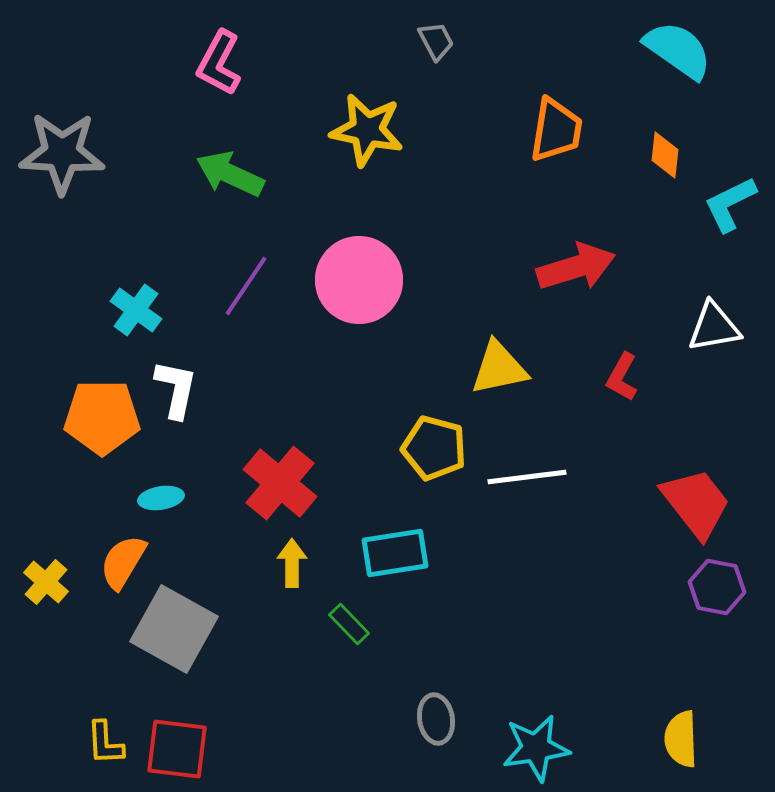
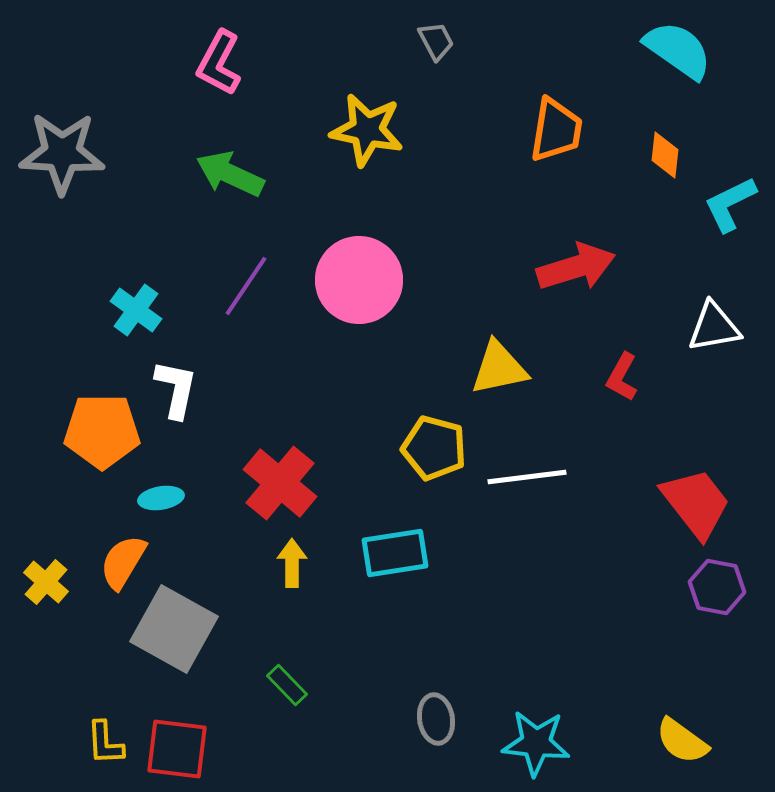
orange pentagon: moved 14 px down
green rectangle: moved 62 px left, 61 px down
yellow semicircle: moved 1 px right, 2 px down; rotated 52 degrees counterclockwise
cyan star: moved 5 px up; rotated 14 degrees clockwise
